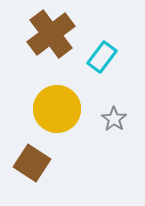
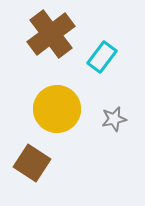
gray star: rotated 25 degrees clockwise
